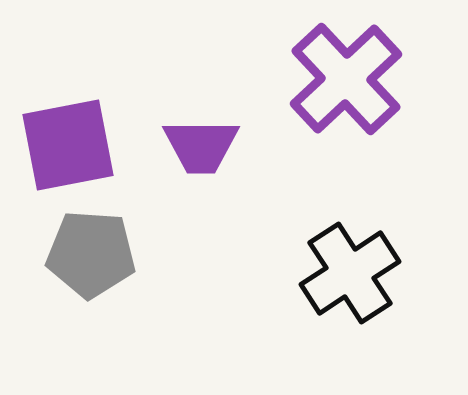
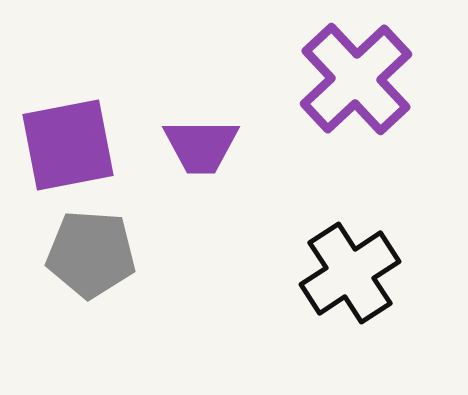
purple cross: moved 10 px right
